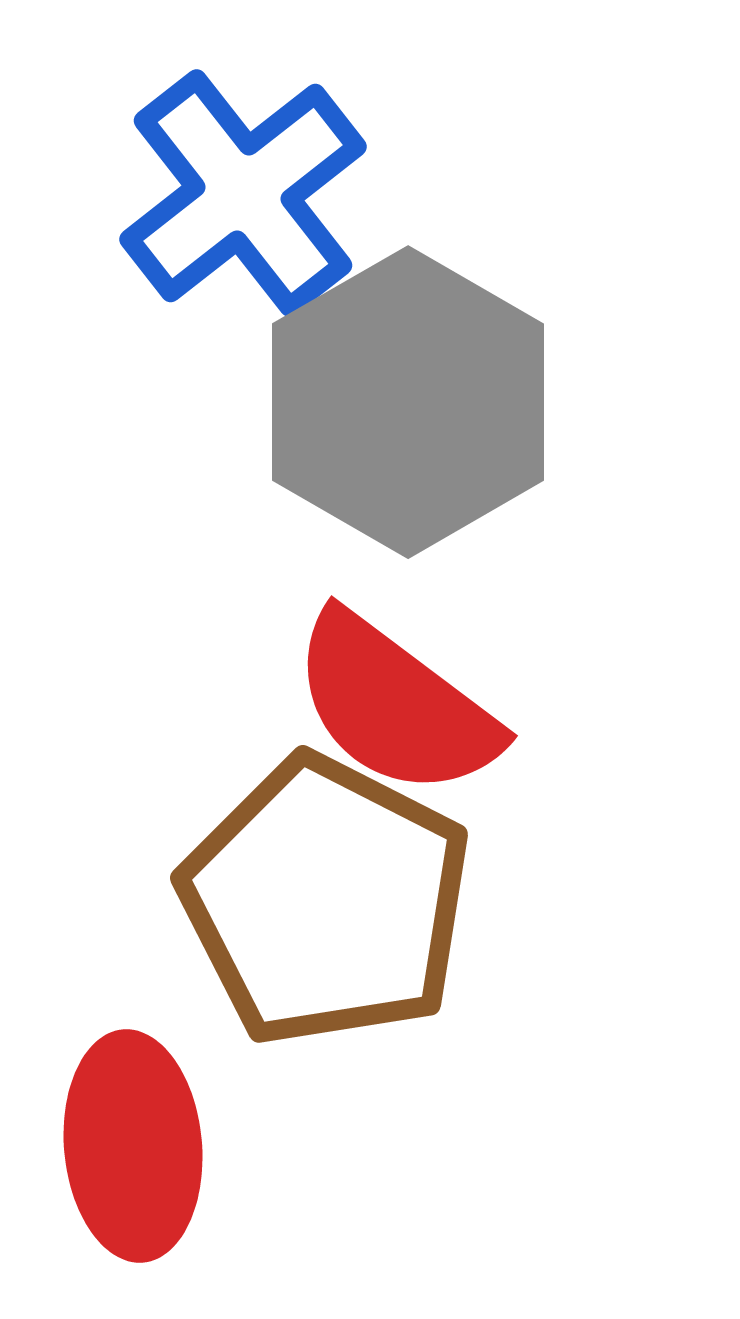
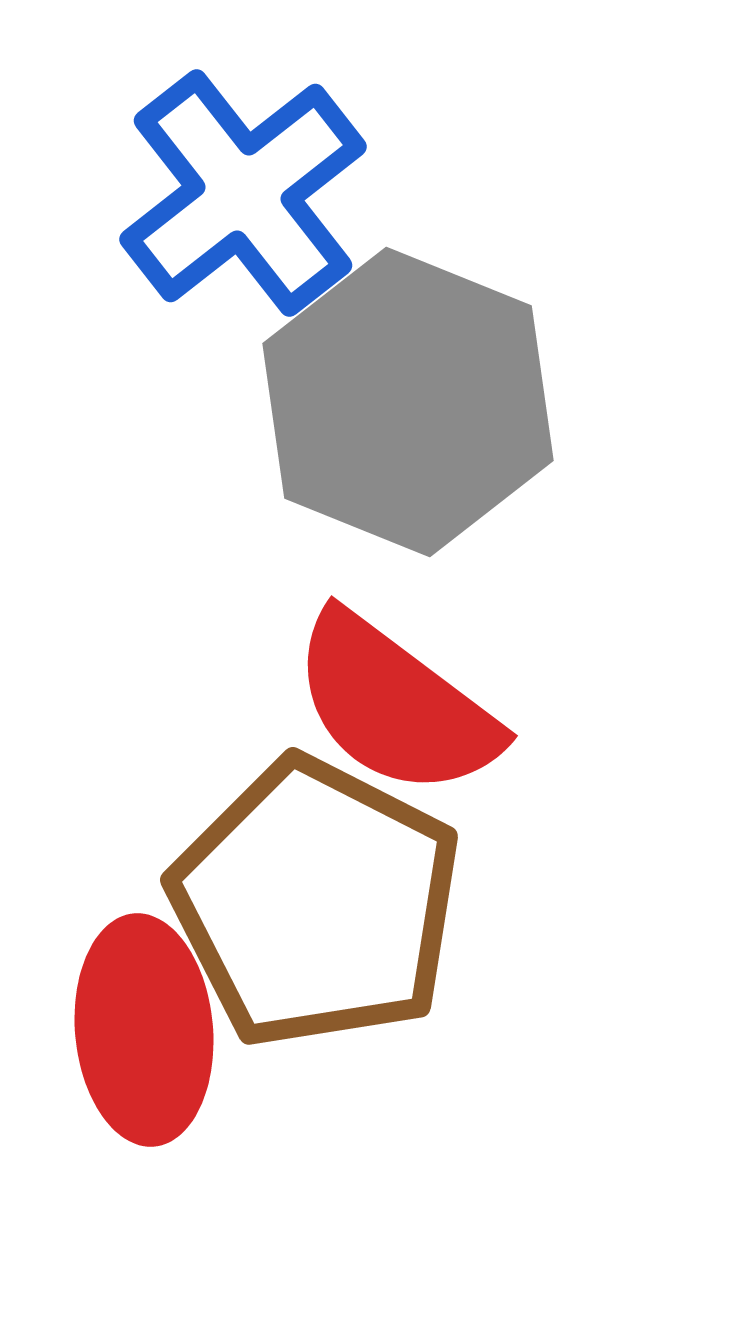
gray hexagon: rotated 8 degrees counterclockwise
brown pentagon: moved 10 px left, 2 px down
red ellipse: moved 11 px right, 116 px up
